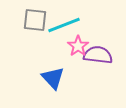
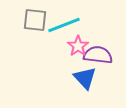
blue triangle: moved 32 px right
